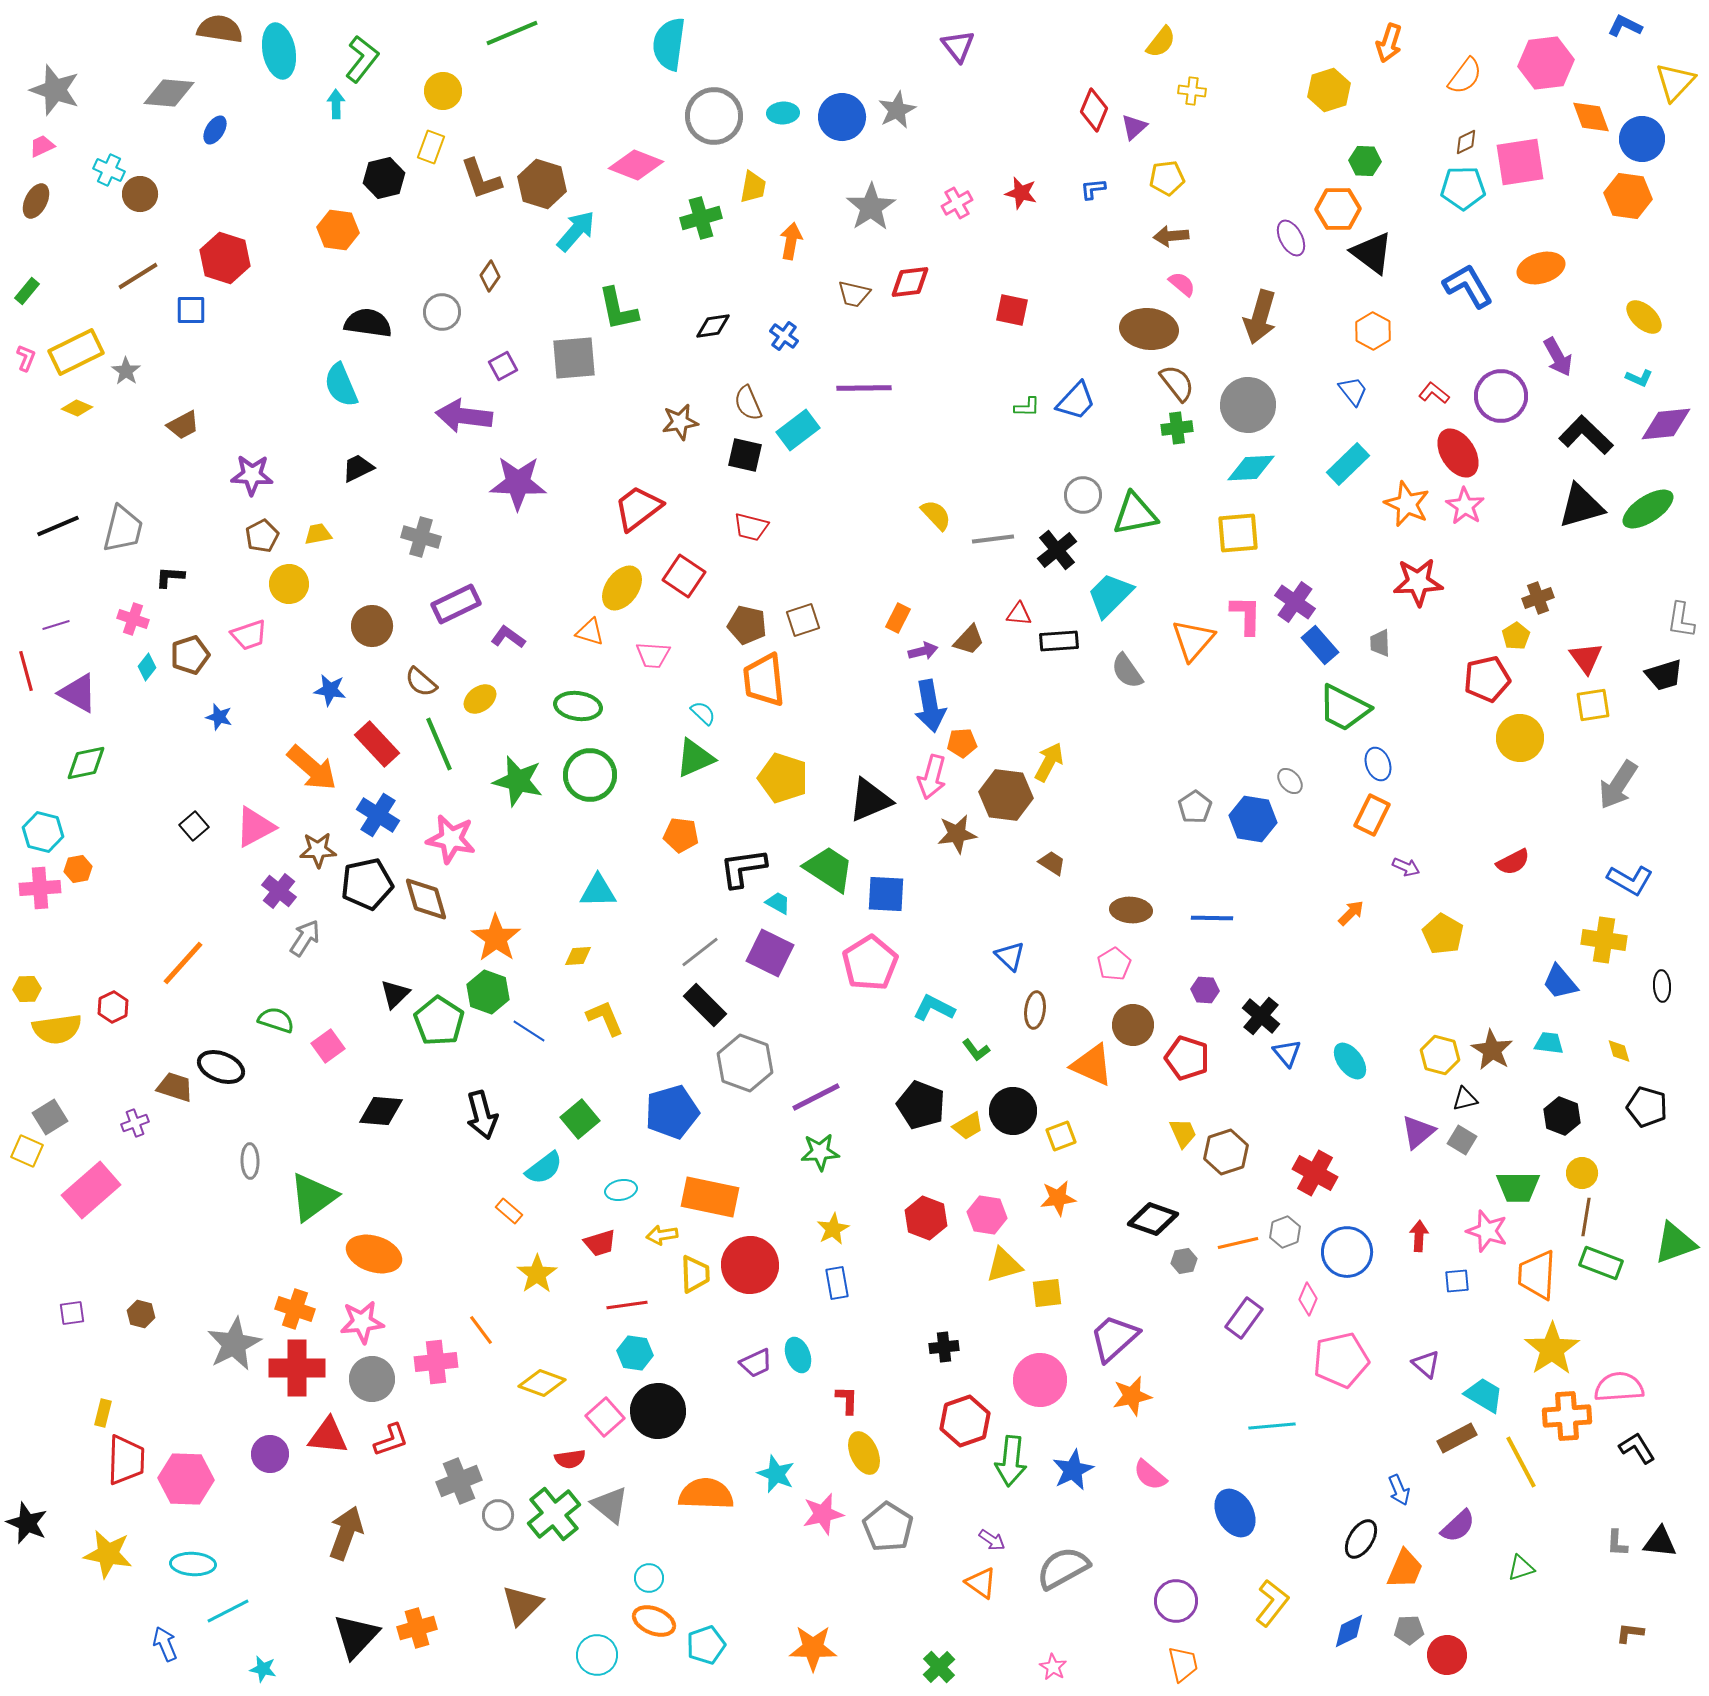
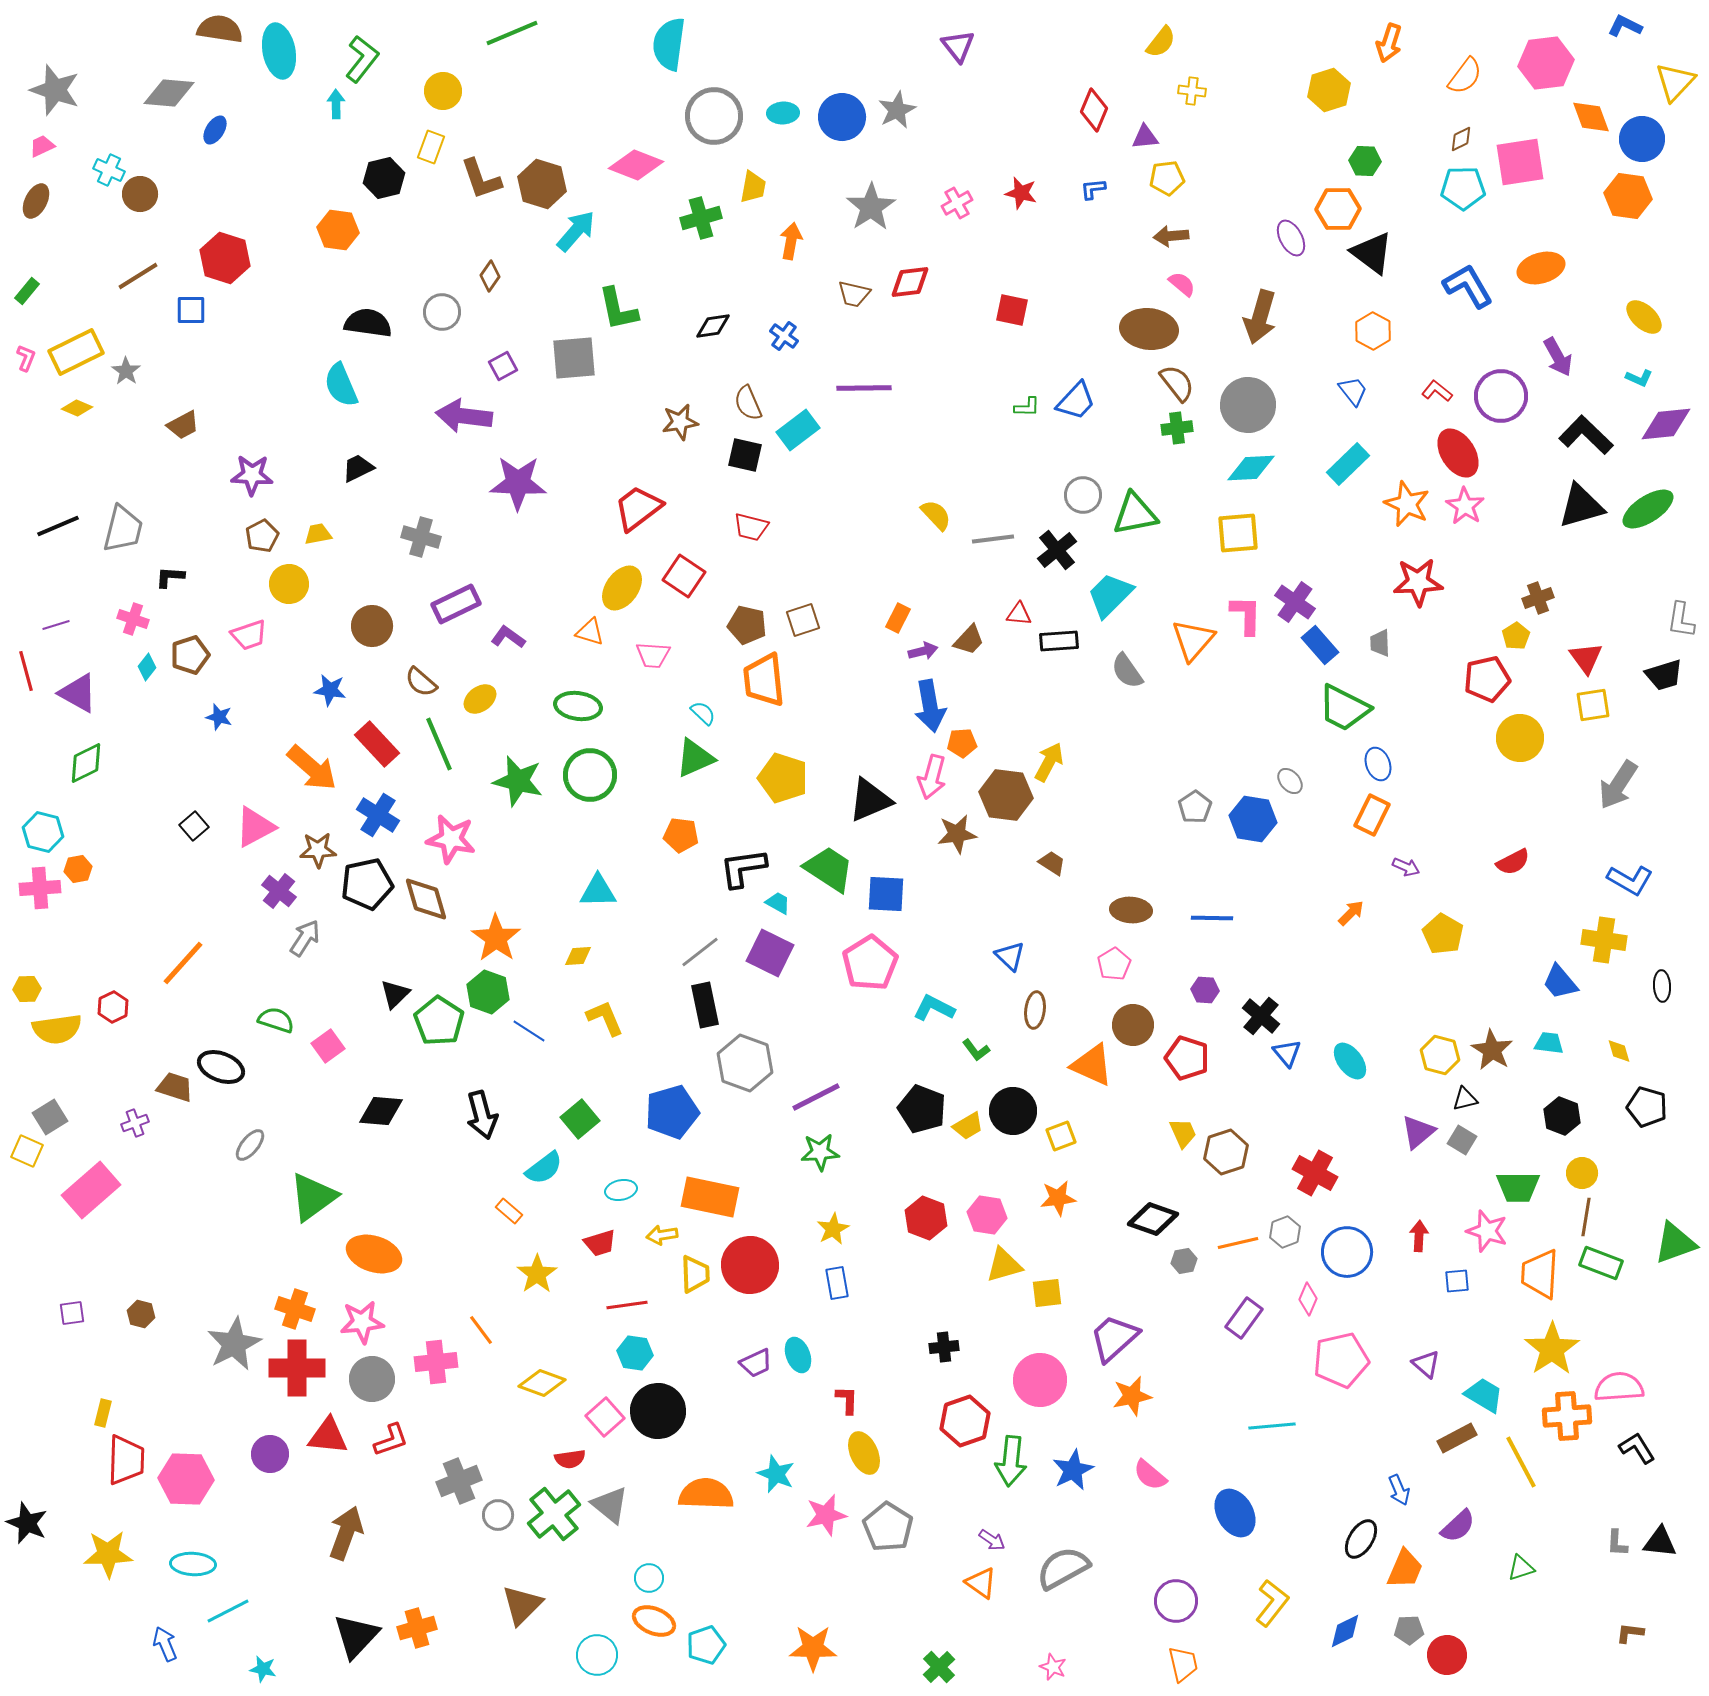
purple triangle at (1134, 127): moved 11 px right, 10 px down; rotated 36 degrees clockwise
brown diamond at (1466, 142): moved 5 px left, 3 px up
red L-shape at (1434, 393): moved 3 px right, 2 px up
green diamond at (86, 763): rotated 15 degrees counterclockwise
black rectangle at (705, 1005): rotated 33 degrees clockwise
black pentagon at (921, 1105): moved 1 px right, 4 px down
gray ellipse at (250, 1161): moved 16 px up; rotated 40 degrees clockwise
orange trapezoid at (1537, 1275): moved 3 px right, 1 px up
pink star at (823, 1514): moved 3 px right, 1 px down
yellow star at (108, 1554): rotated 12 degrees counterclockwise
blue diamond at (1349, 1631): moved 4 px left
pink star at (1053, 1667): rotated 8 degrees counterclockwise
